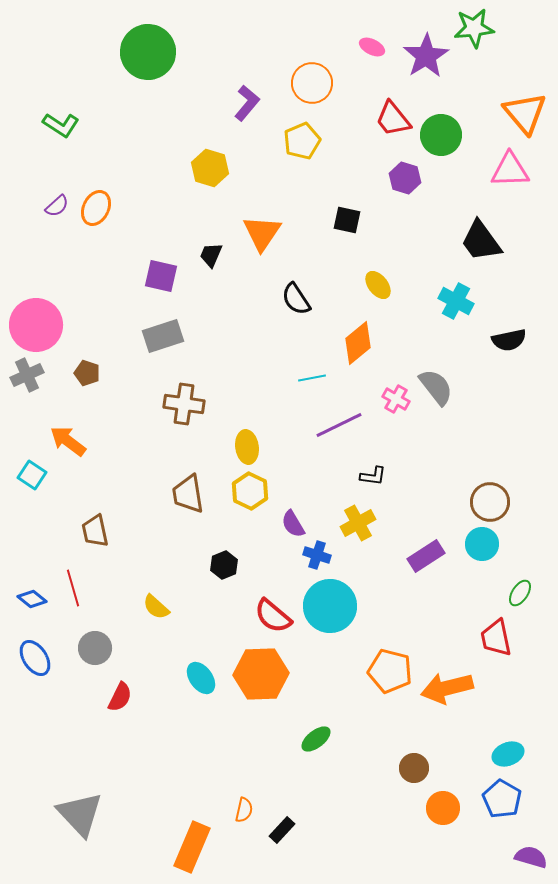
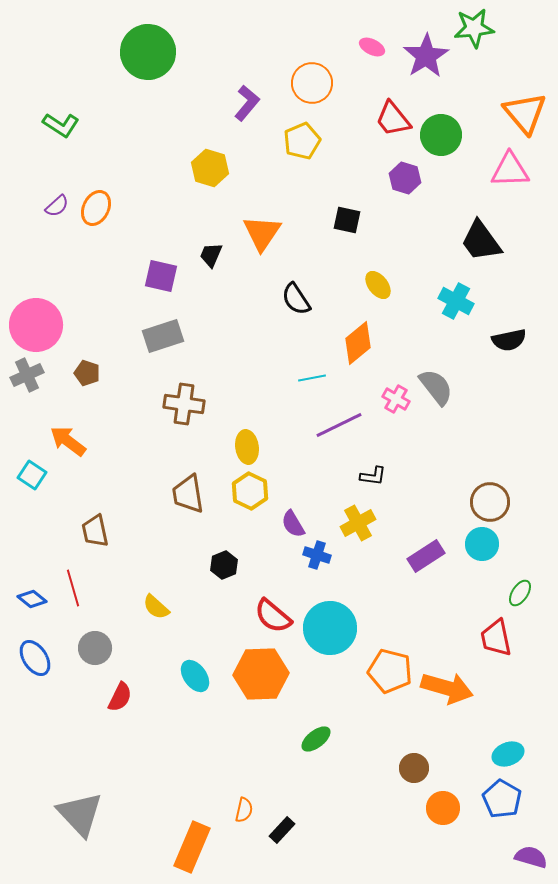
cyan circle at (330, 606): moved 22 px down
cyan ellipse at (201, 678): moved 6 px left, 2 px up
orange arrow at (447, 688): rotated 150 degrees counterclockwise
